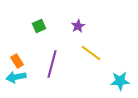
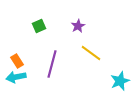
cyan star: rotated 18 degrees counterclockwise
